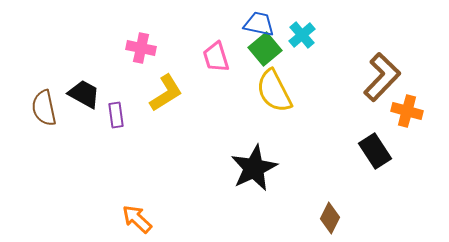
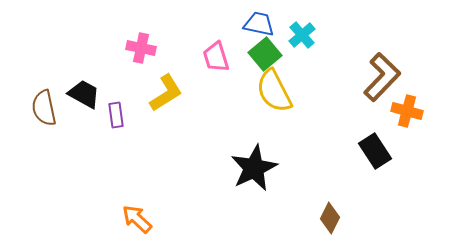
green square: moved 5 px down
